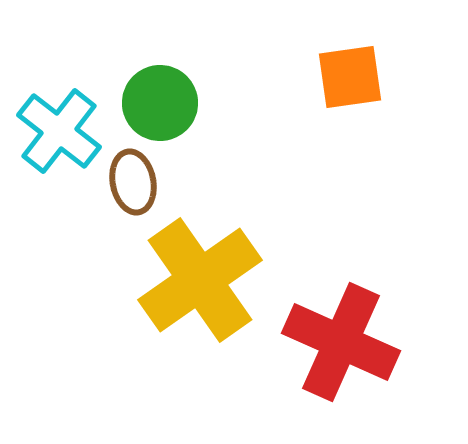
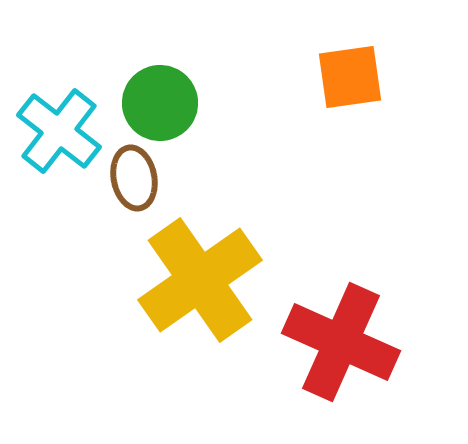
brown ellipse: moved 1 px right, 4 px up
